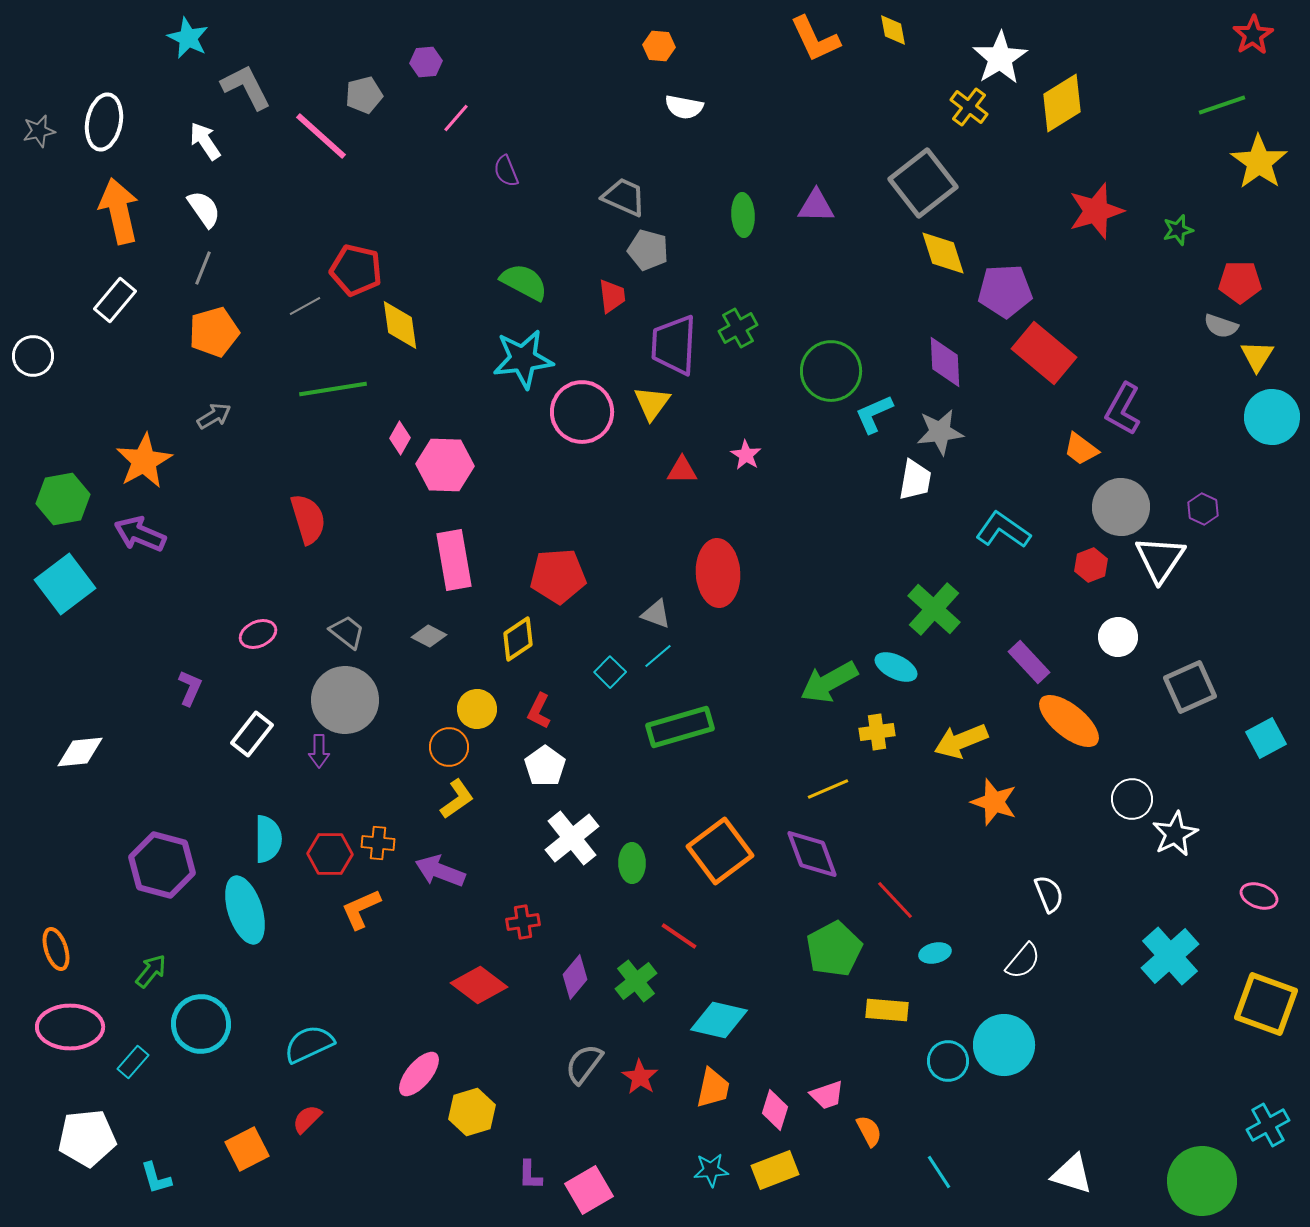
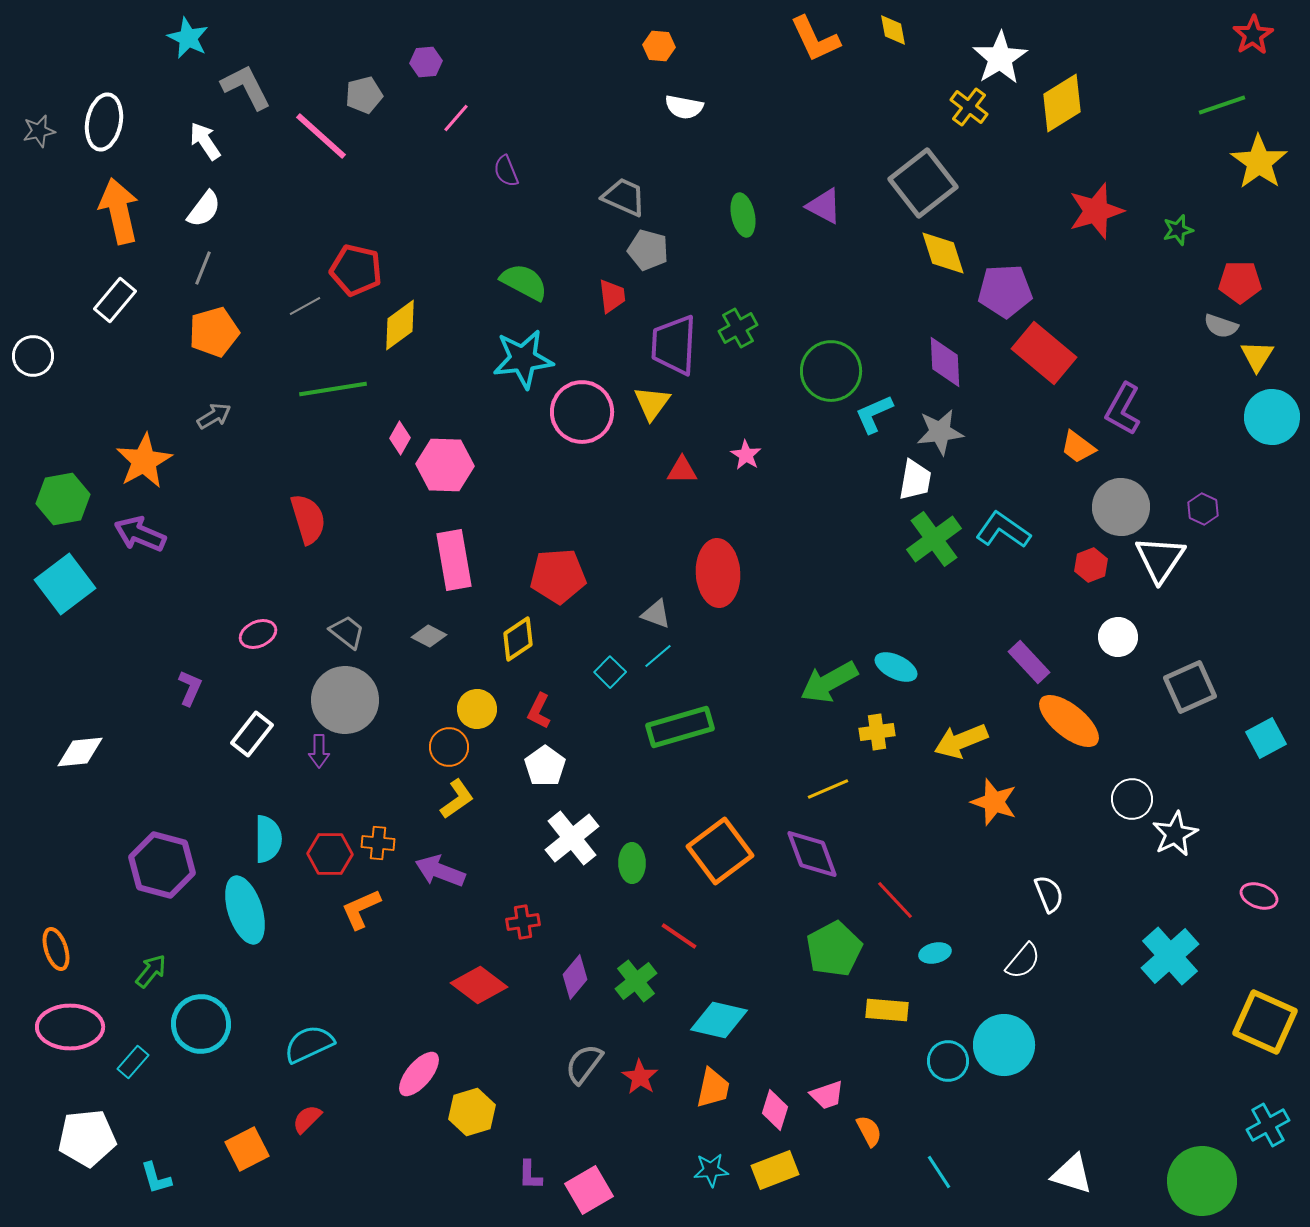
purple triangle at (816, 206): moved 8 px right; rotated 27 degrees clockwise
white semicircle at (204, 209): rotated 72 degrees clockwise
green ellipse at (743, 215): rotated 9 degrees counterclockwise
yellow diamond at (400, 325): rotated 62 degrees clockwise
orange trapezoid at (1081, 449): moved 3 px left, 2 px up
green cross at (934, 609): moved 70 px up; rotated 12 degrees clockwise
yellow square at (1266, 1004): moved 1 px left, 18 px down; rotated 4 degrees clockwise
